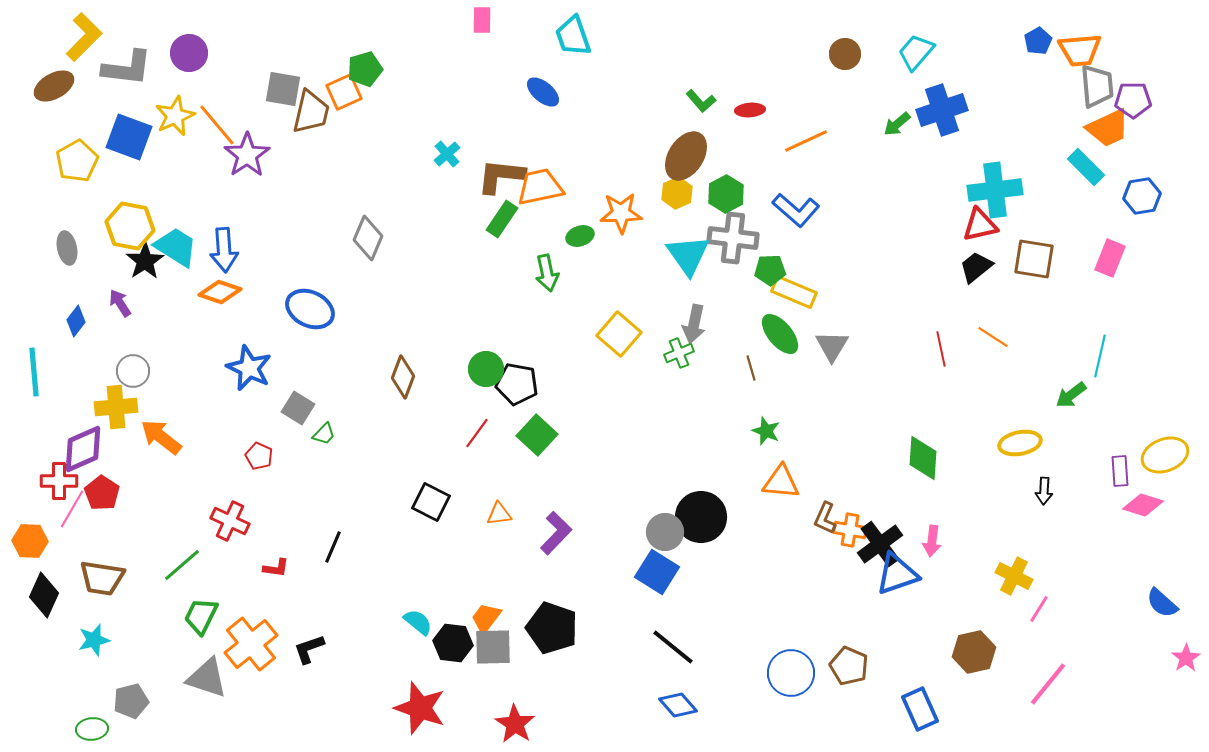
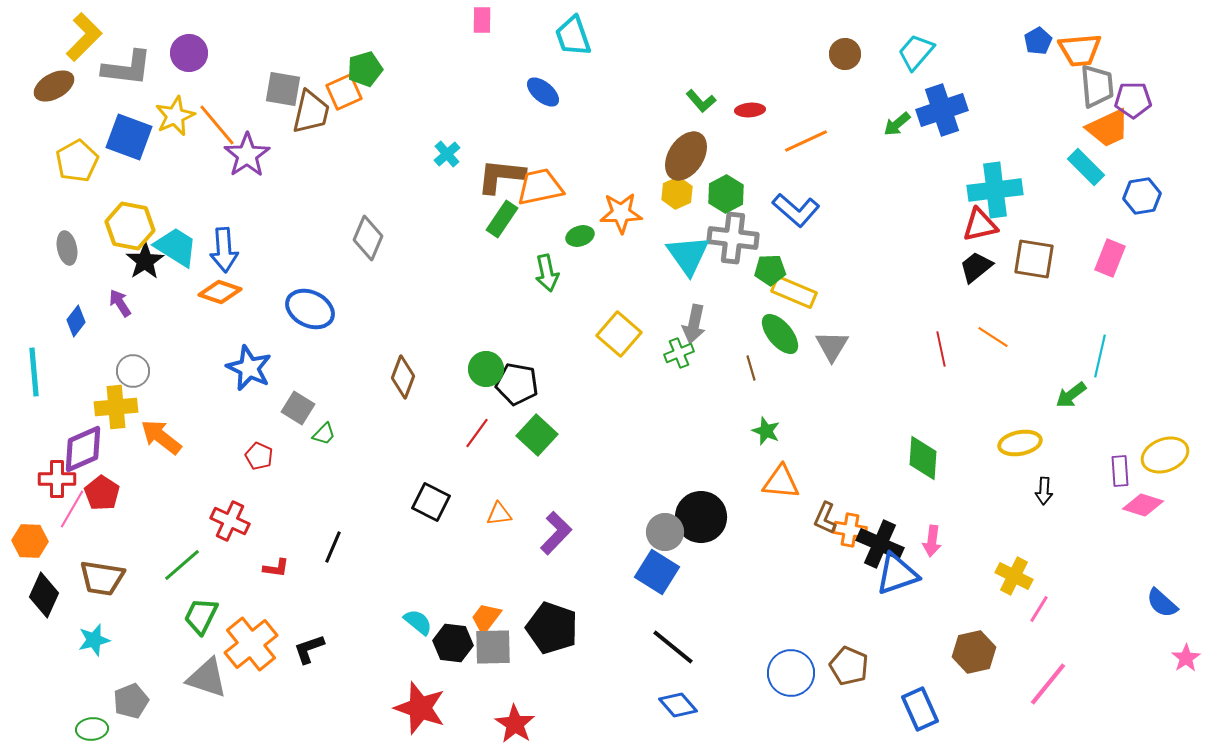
red cross at (59, 481): moved 2 px left, 2 px up
black cross at (880, 544): rotated 30 degrees counterclockwise
gray pentagon at (131, 701): rotated 8 degrees counterclockwise
